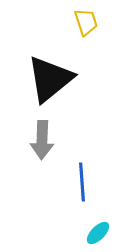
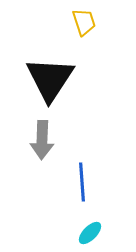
yellow trapezoid: moved 2 px left
black triangle: rotated 18 degrees counterclockwise
cyan ellipse: moved 8 px left
